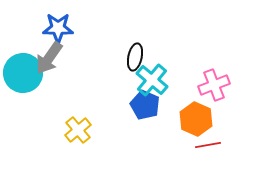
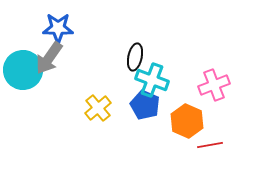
cyan circle: moved 3 px up
cyan cross: rotated 20 degrees counterclockwise
orange hexagon: moved 9 px left, 2 px down
yellow cross: moved 20 px right, 22 px up
red line: moved 2 px right
